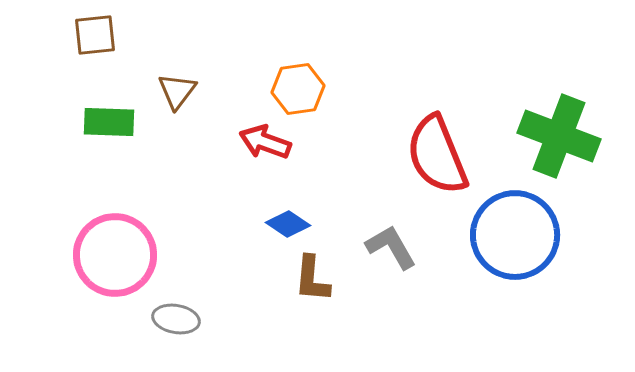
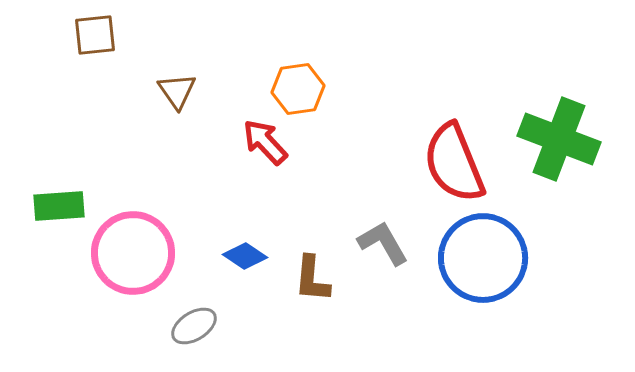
brown triangle: rotated 12 degrees counterclockwise
green rectangle: moved 50 px left, 84 px down; rotated 6 degrees counterclockwise
green cross: moved 3 px down
red arrow: rotated 27 degrees clockwise
red semicircle: moved 17 px right, 8 px down
blue diamond: moved 43 px left, 32 px down
blue circle: moved 32 px left, 23 px down
gray L-shape: moved 8 px left, 4 px up
pink circle: moved 18 px right, 2 px up
gray ellipse: moved 18 px right, 7 px down; rotated 42 degrees counterclockwise
